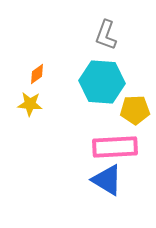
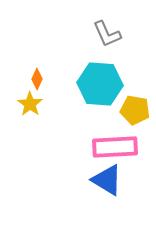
gray L-shape: moved 1 px right, 1 px up; rotated 44 degrees counterclockwise
orange diamond: moved 5 px down; rotated 30 degrees counterclockwise
cyan hexagon: moved 2 px left, 2 px down
yellow star: rotated 30 degrees clockwise
yellow pentagon: rotated 12 degrees clockwise
